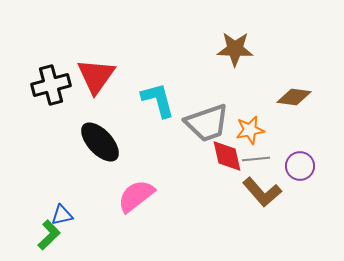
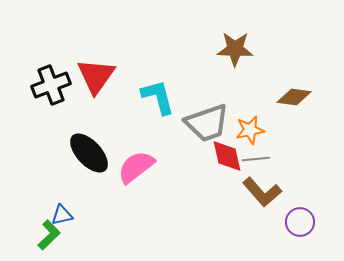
black cross: rotated 6 degrees counterclockwise
cyan L-shape: moved 3 px up
black ellipse: moved 11 px left, 11 px down
purple circle: moved 56 px down
pink semicircle: moved 29 px up
